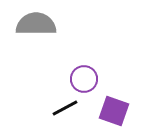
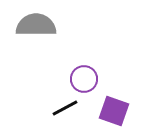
gray semicircle: moved 1 px down
